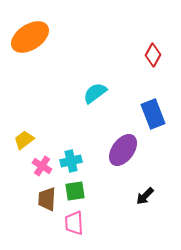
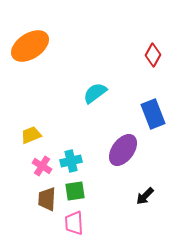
orange ellipse: moved 9 px down
yellow trapezoid: moved 7 px right, 5 px up; rotated 15 degrees clockwise
